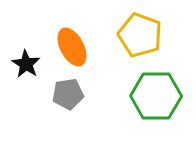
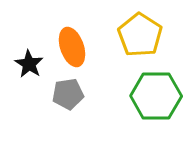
yellow pentagon: rotated 12 degrees clockwise
orange ellipse: rotated 9 degrees clockwise
black star: moved 3 px right
